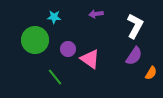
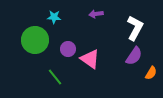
white L-shape: moved 2 px down
